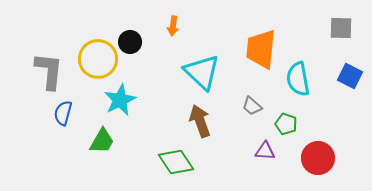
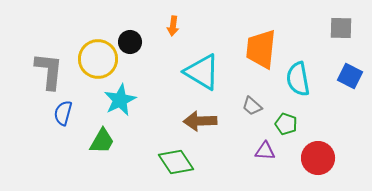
cyan triangle: rotated 12 degrees counterclockwise
brown arrow: rotated 72 degrees counterclockwise
